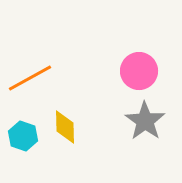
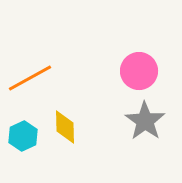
cyan hexagon: rotated 16 degrees clockwise
